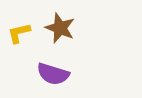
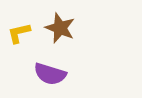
purple semicircle: moved 3 px left
